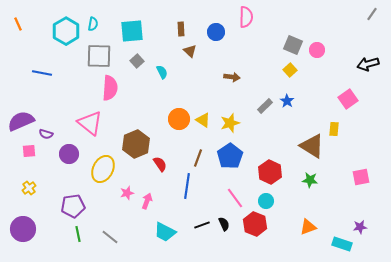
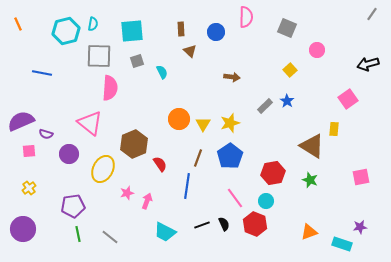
cyan hexagon at (66, 31): rotated 16 degrees clockwise
gray square at (293, 45): moved 6 px left, 17 px up
gray square at (137, 61): rotated 24 degrees clockwise
yellow triangle at (203, 120): moved 4 px down; rotated 28 degrees clockwise
brown hexagon at (136, 144): moved 2 px left
red hexagon at (270, 172): moved 3 px right, 1 px down; rotated 25 degrees clockwise
green star at (310, 180): rotated 14 degrees clockwise
orange triangle at (308, 227): moved 1 px right, 5 px down
